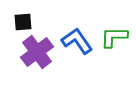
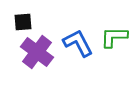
blue L-shape: moved 1 px right, 2 px down; rotated 8 degrees clockwise
purple cross: rotated 16 degrees counterclockwise
